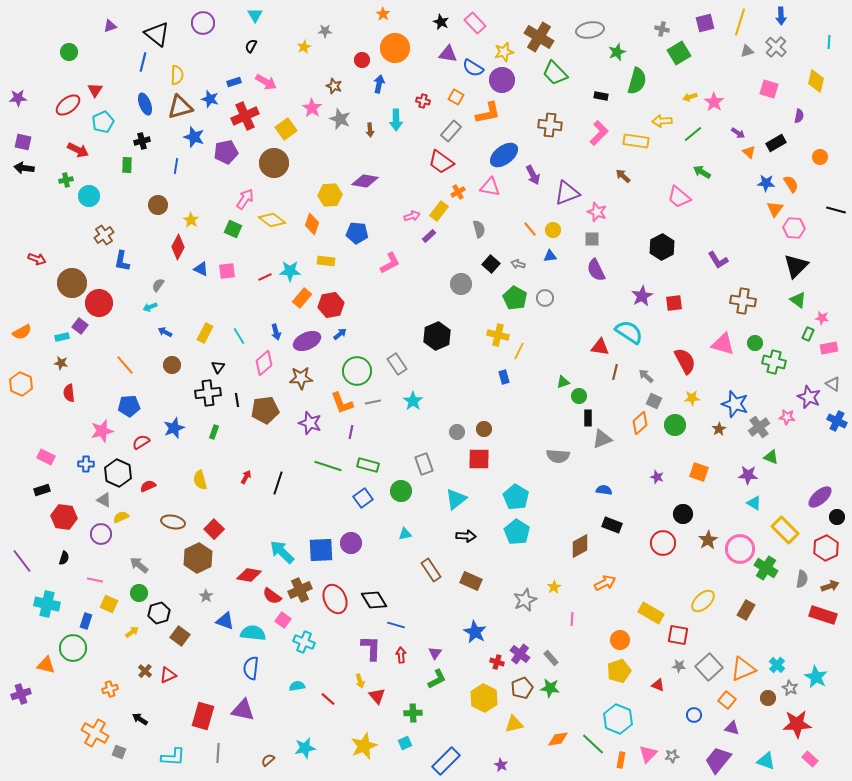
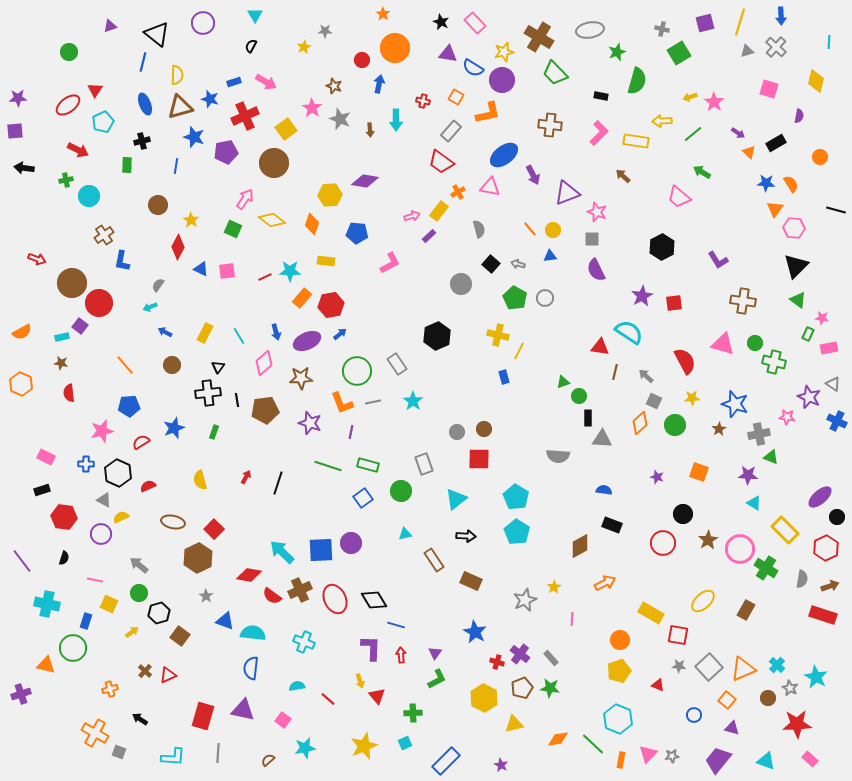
purple square at (23, 142): moved 8 px left, 11 px up; rotated 18 degrees counterclockwise
gray cross at (759, 427): moved 7 px down; rotated 25 degrees clockwise
gray triangle at (602, 439): rotated 25 degrees clockwise
brown rectangle at (431, 570): moved 3 px right, 10 px up
pink square at (283, 620): moved 100 px down
